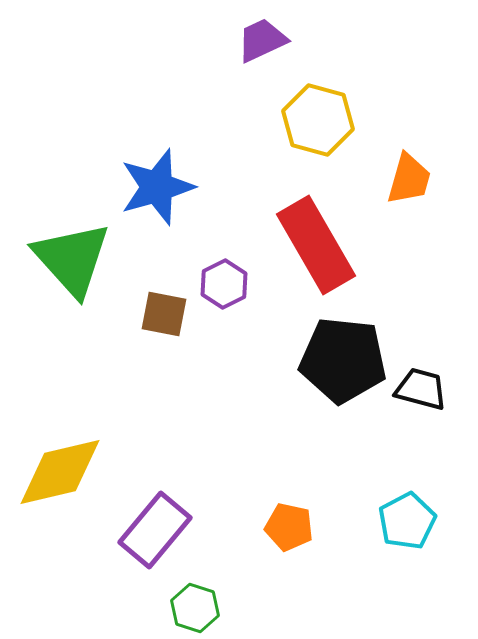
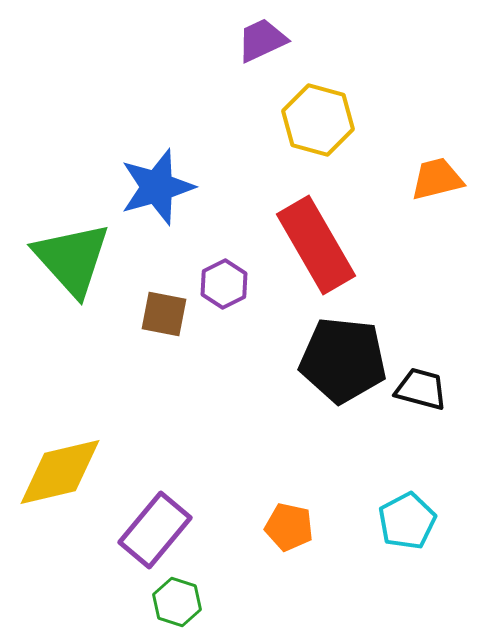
orange trapezoid: moved 28 px right; rotated 120 degrees counterclockwise
green hexagon: moved 18 px left, 6 px up
